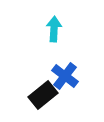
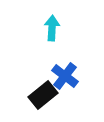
cyan arrow: moved 2 px left, 1 px up
